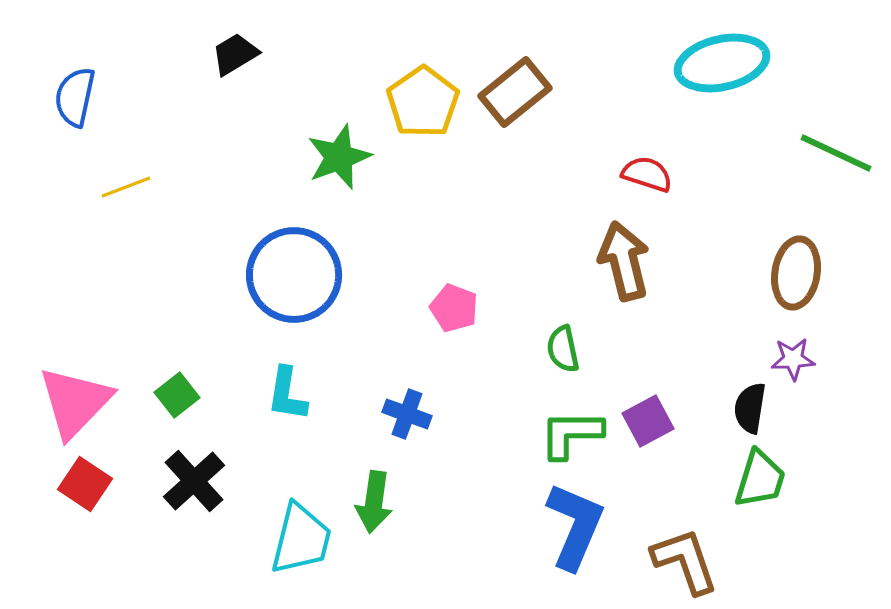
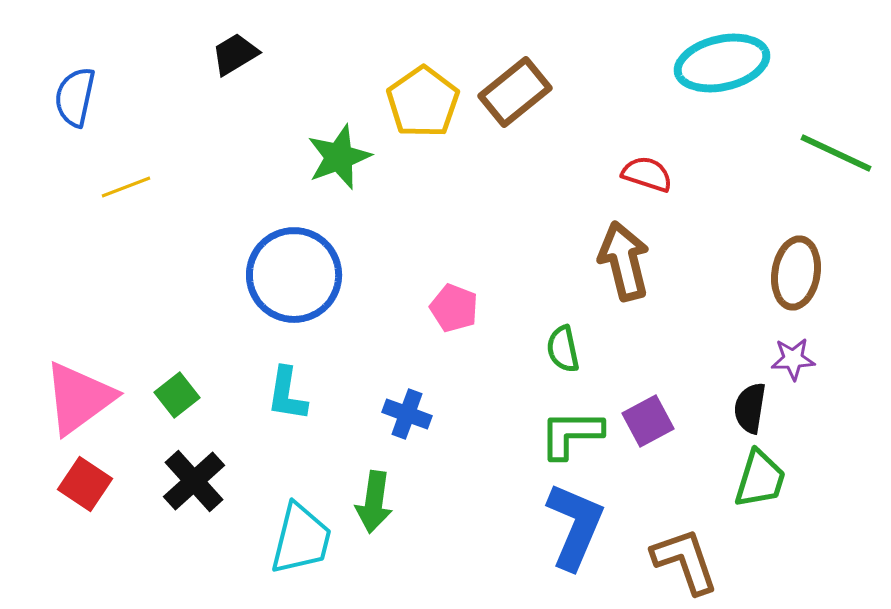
pink triangle: moved 4 px right, 4 px up; rotated 10 degrees clockwise
